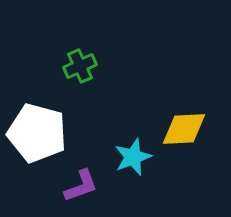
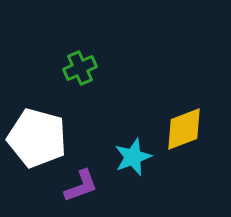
green cross: moved 2 px down
yellow diamond: rotated 18 degrees counterclockwise
white pentagon: moved 5 px down
